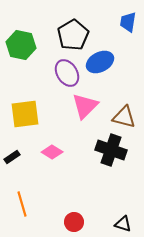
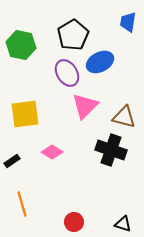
black rectangle: moved 4 px down
